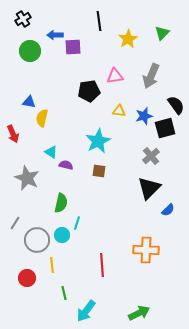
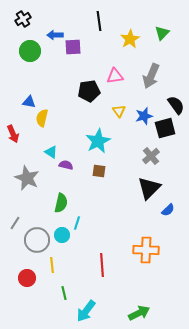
yellow star: moved 2 px right
yellow triangle: rotated 48 degrees clockwise
